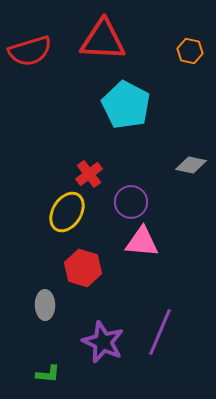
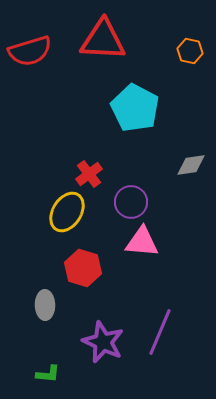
cyan pentagon: moved 9 px right, 3 px down
gray diamond: rotated 20 degrees counterclockwise
